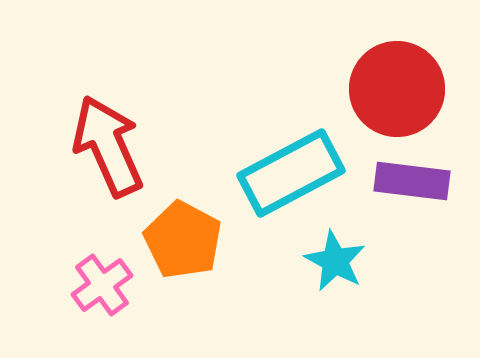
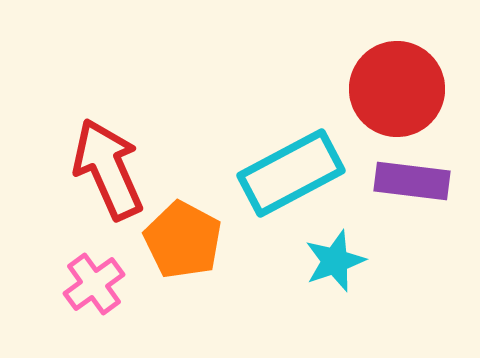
red arrow: moved 23 px down
cyan star: rotated 24 degrees clockwise
pink cross: moved 8 px left, 1 px up
